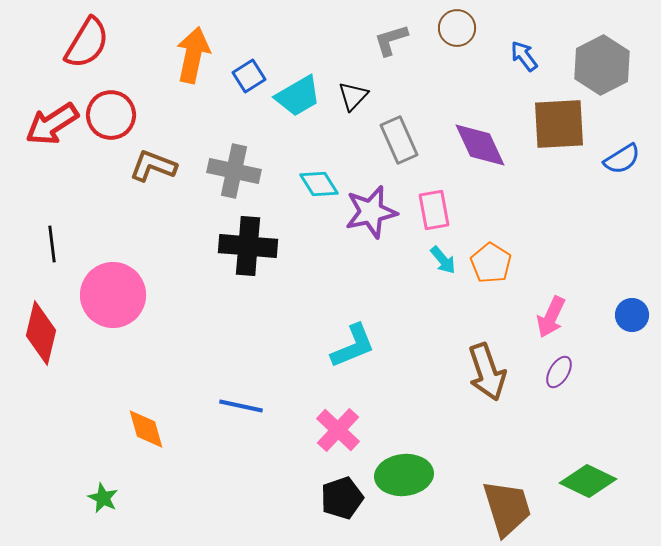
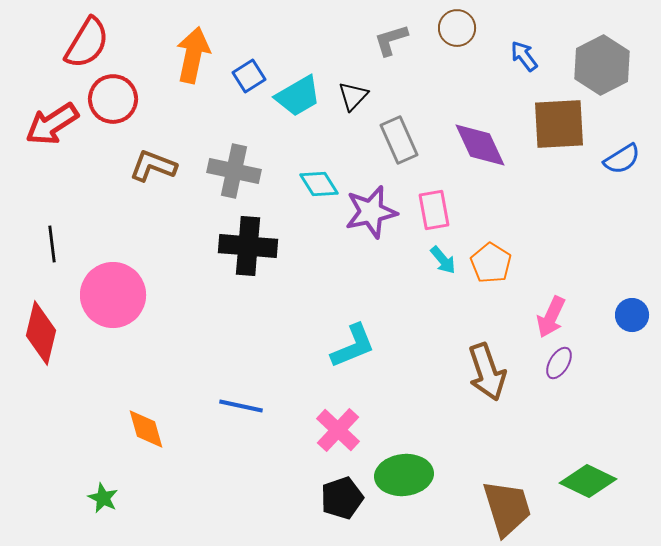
red circle: moved 2 px right, 16 px up
purple ellipse: moved 9 px up
